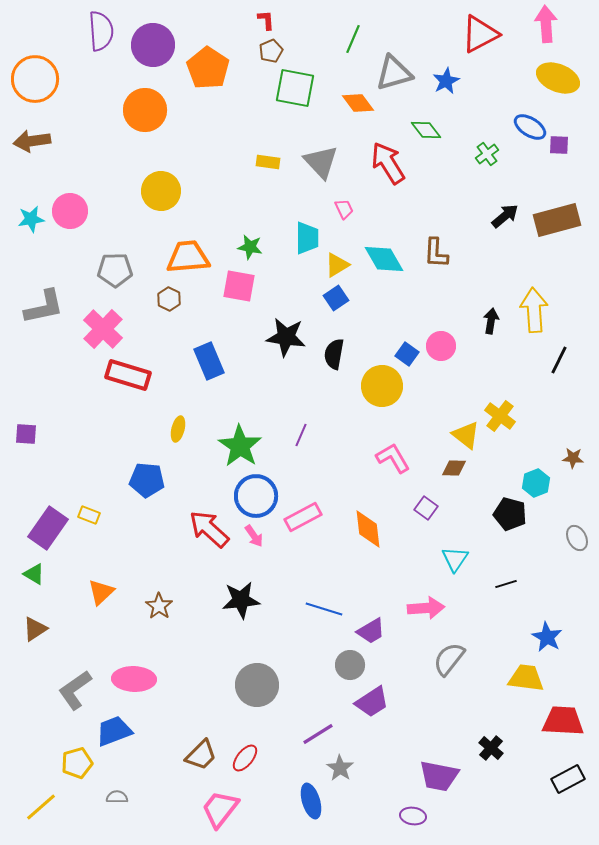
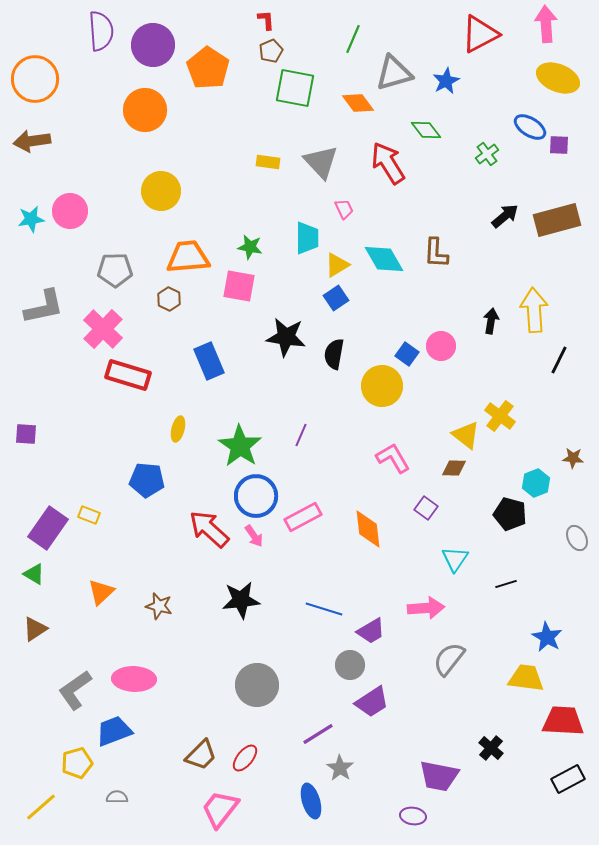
brown star at (159, 606): rotated 20 degrees counterclockwise
